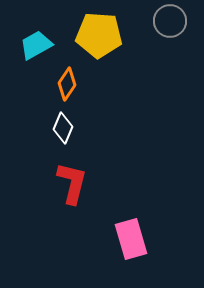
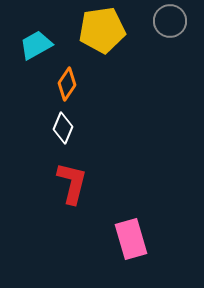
yellow pentagon: moved 3 px right, 5 px up; rotated 12 degrees counterclockwise
